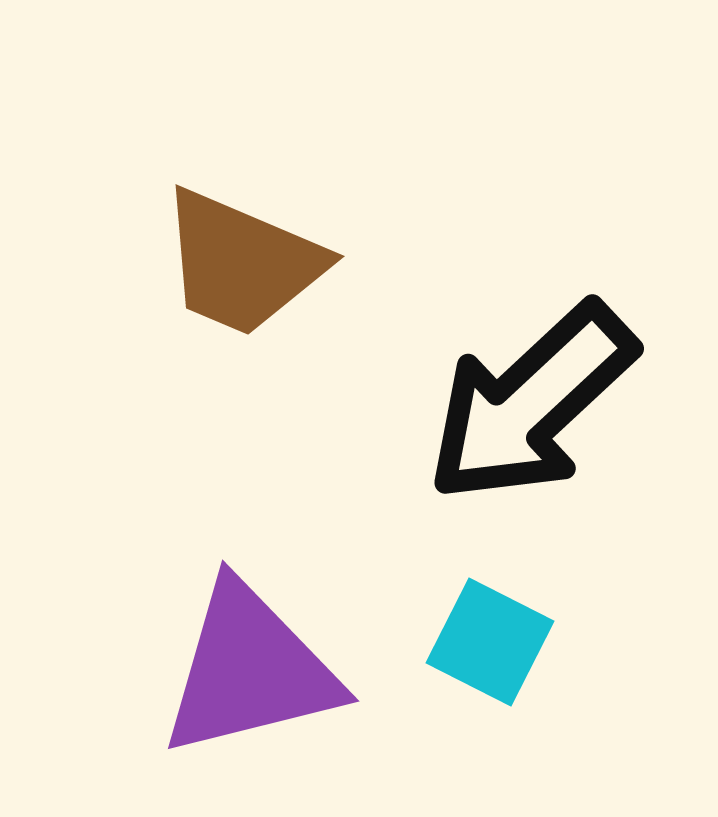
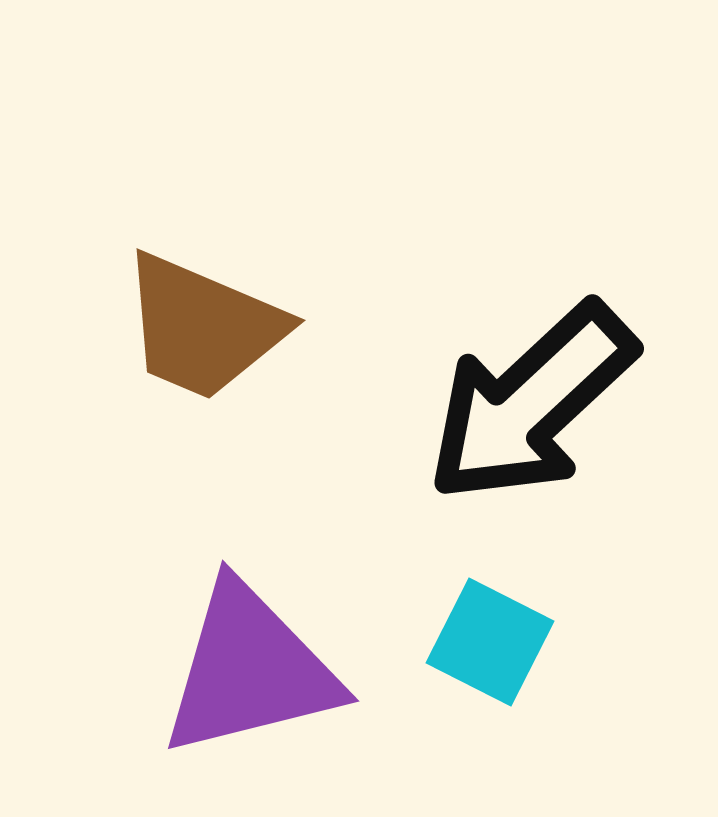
brown trapezoid: moved 39 px left, 64 px down
